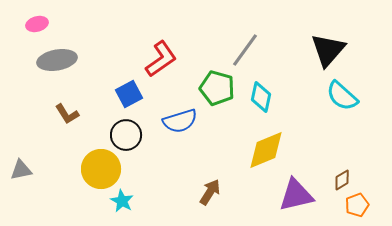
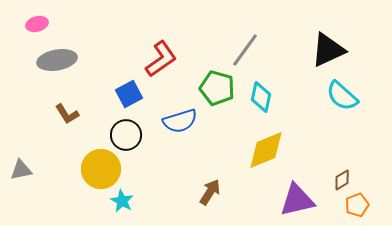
black triangle: rotated 24 degrees clockwise
purple triangle: moved 1 px right, 5 px down
